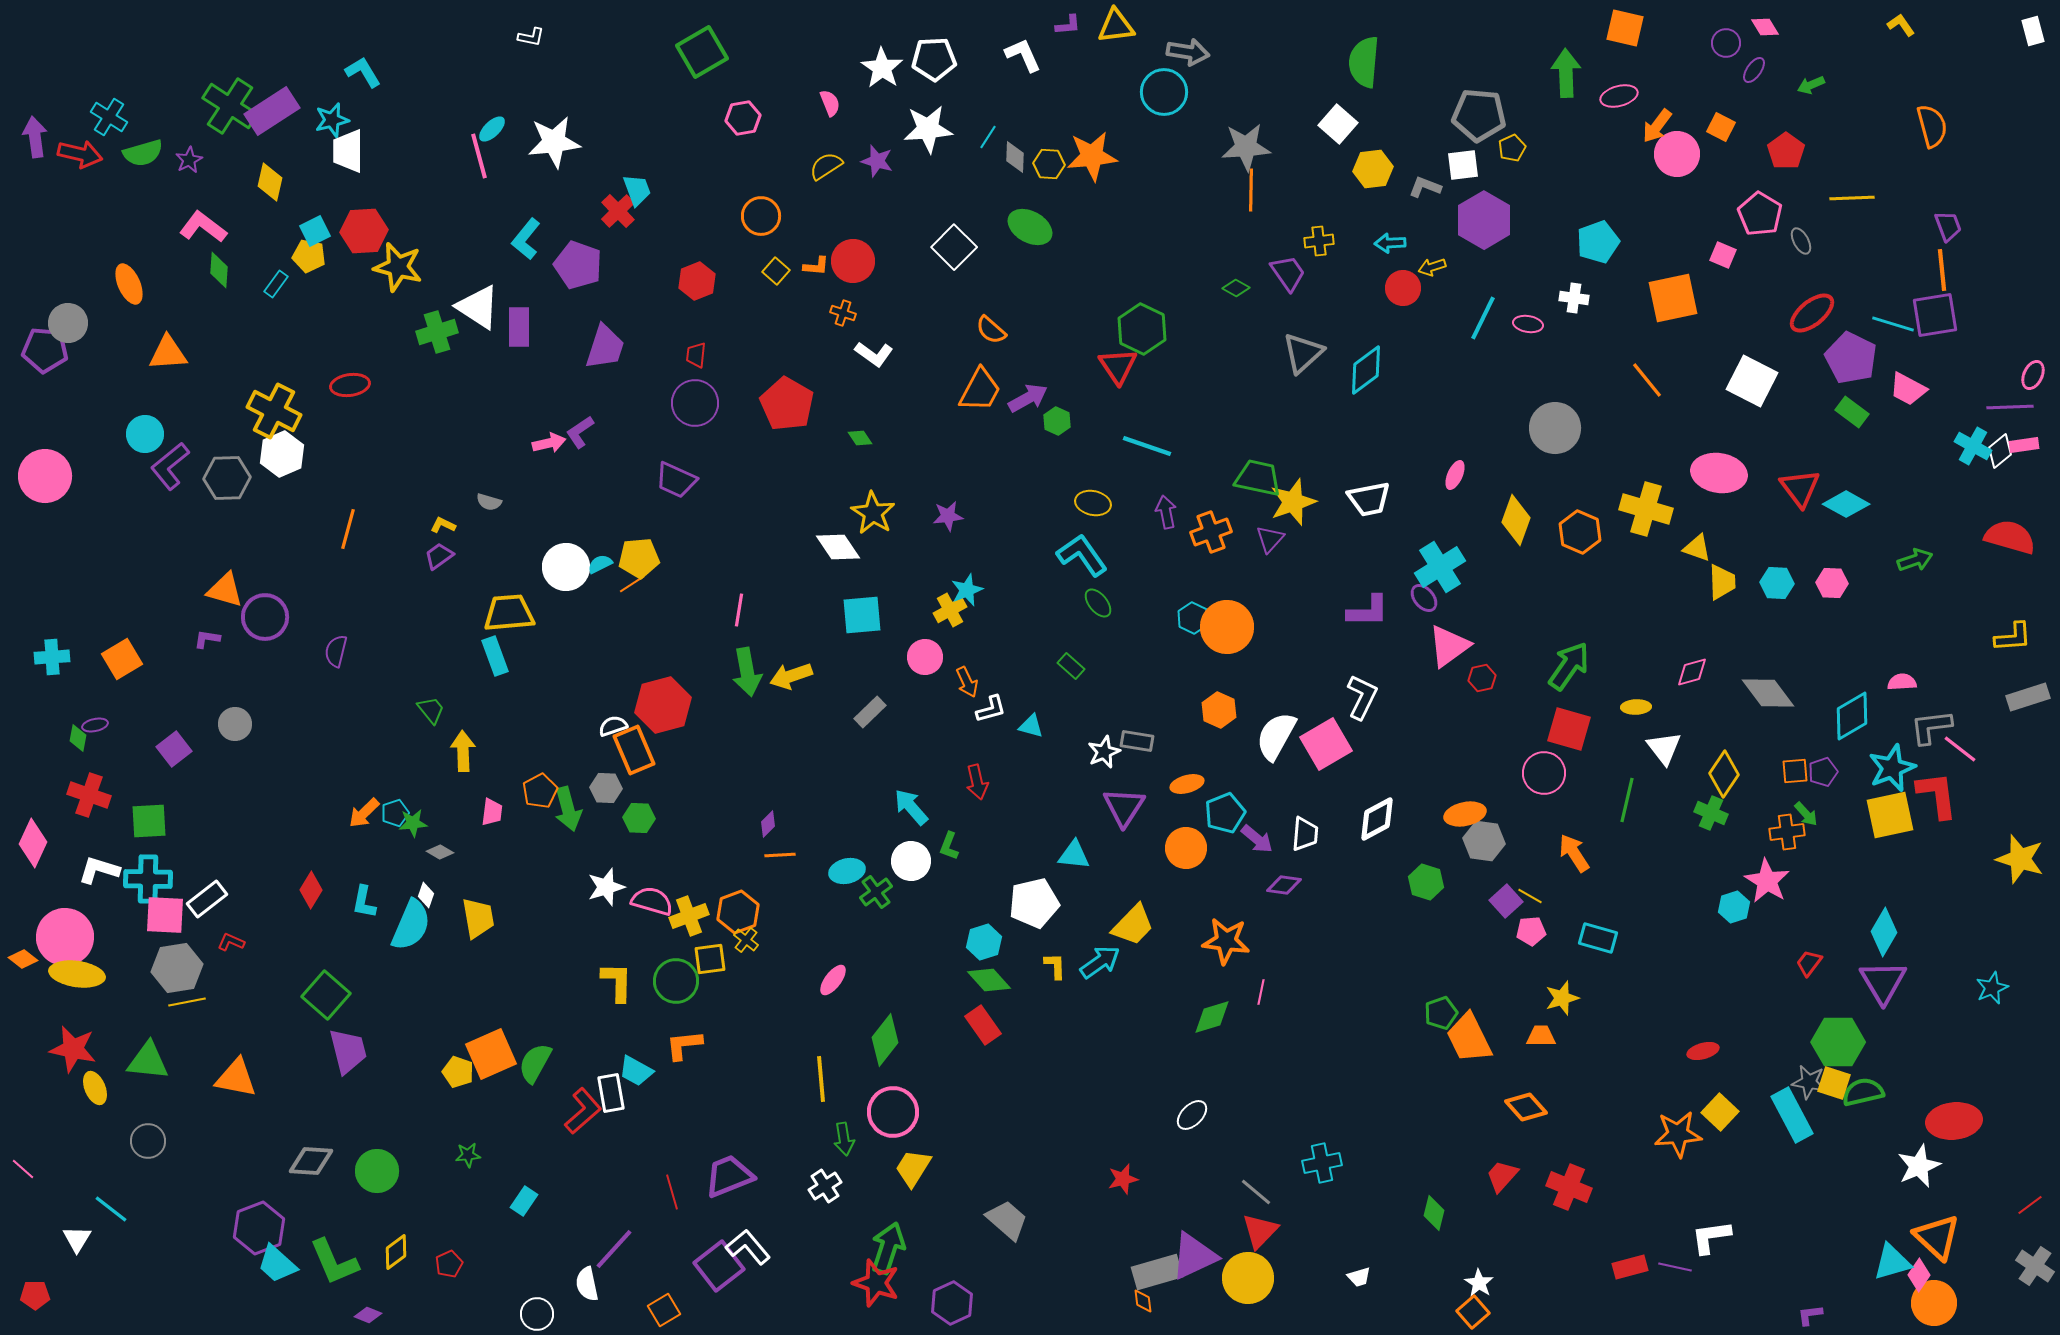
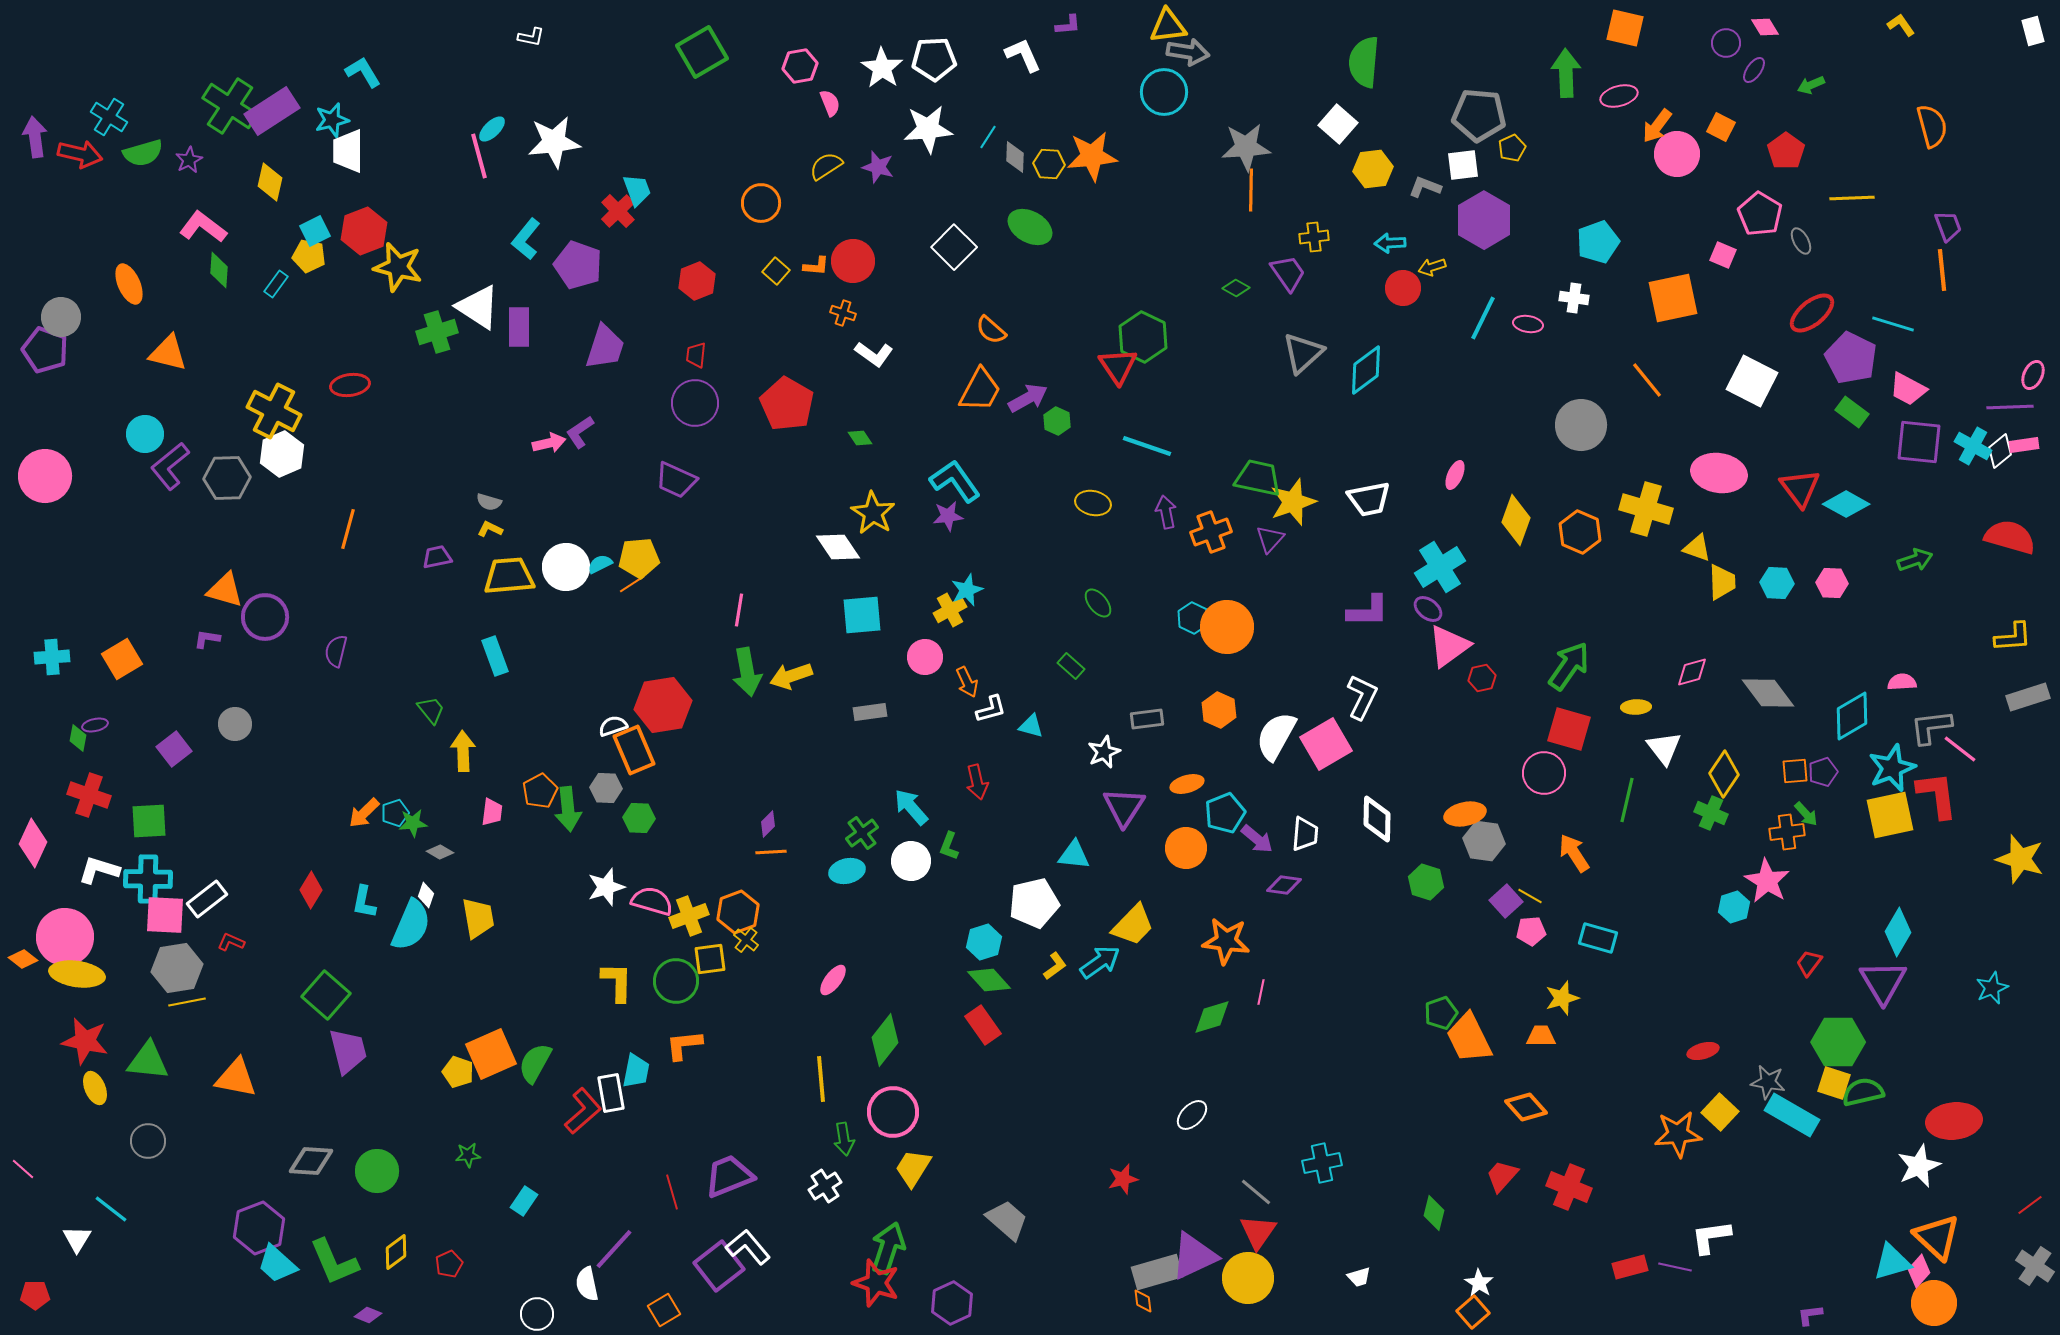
yellow triangle at (1116, 26): moved 52 px right
pink hexagon at (743, 118): moved 57 px right, 52 px up
purple star at (877, 161): moved 1 px right, 6 px down
orange circle at (761, 216): moved 13 px up
red hexagon at (364, 231): rotated 18 degrees counterclockwise
yellow cross at (1319, 241): moved 5 px left, 4 px up
purple square at (1935, 315): moved 16 px left, 127 px down; rotated 15 degrees clockwise
gray circle at (68, 323): moved 7 px left, 6 px up
green hexagon at (1142, 329): moved 1 px right, 8 px down
purple pentagon at (45, 350): rotated 15 degrees clockwise
orange triangle at (168, 353): rotated 18 degrees clockwise
gray circle at (1555, 428): moved 26 px right, 3 px up
yellow L-shape at (443, 525): moved 47 px right, 4 px down
cyan L-shape at (1082, 555): moved 127 px left, 74 px up
purple trapezoid at (439, 556): moved 2 px left, 1 px down; rotated 24 degrees clockwise
purple ellipse at (1424, 598): moved 4 px right, 11 px down; rotated 12 degrees counterclockwise
yellow trapezoid at (509, 613): moved 37 px up
red hexagon at (663, 705): rotated 6 degrees clockwise
gray rectangle at (870, 712): rotated 36 degrees clockwise
gray rectangle at (1137, 741): moved 10 px right, 22 px up; rotated 16 degrees counterclockwise
green arrow at (568, 809): rotated 9 degrees clockwise
white diamond at (1377, 819): rotated 60 degrees counterclockwise
orange line at (780, 855): moved 9 px left, 3 px up
green cross at (876, 892): moved 14 px left, 59 px up
cyan diamond at (1884, 932): moved 14 px right
yellow L-shape at (1055, 966): rotated 56 degrees clockwise
red star at (73, 1049): moved 12 px right, 8 px up
cyan trapezoid at (636, 1071): rotated 108 degrees counterclockwise
gray star at (1809, 1082): moved 41 px left
cyan rectangle at (1792, 1115): rotated 32 degrees counterclockwise
red triangle at (1260, 1231): moved 2 px left, 1 px down; rotated 9 degrees counterclockwise
pink diamond at (1919, 1275): moved 4 px up; rotated 8 degrees clockwise
